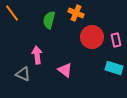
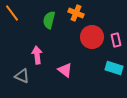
gray triangle: moved 1 px left, 2 px down
